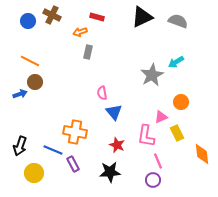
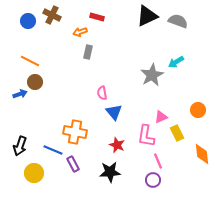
black triangle: moved 5 px right, 1 px up
orange circle: moved 17 px right, 8 px down
